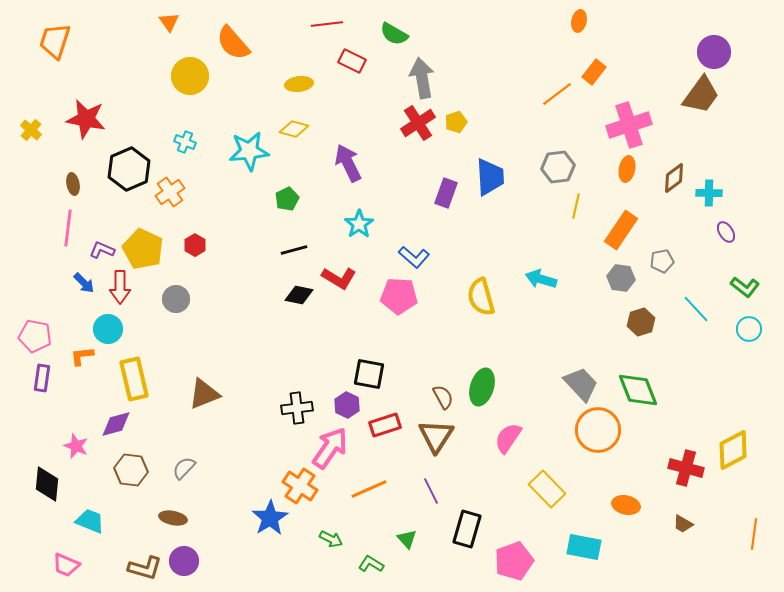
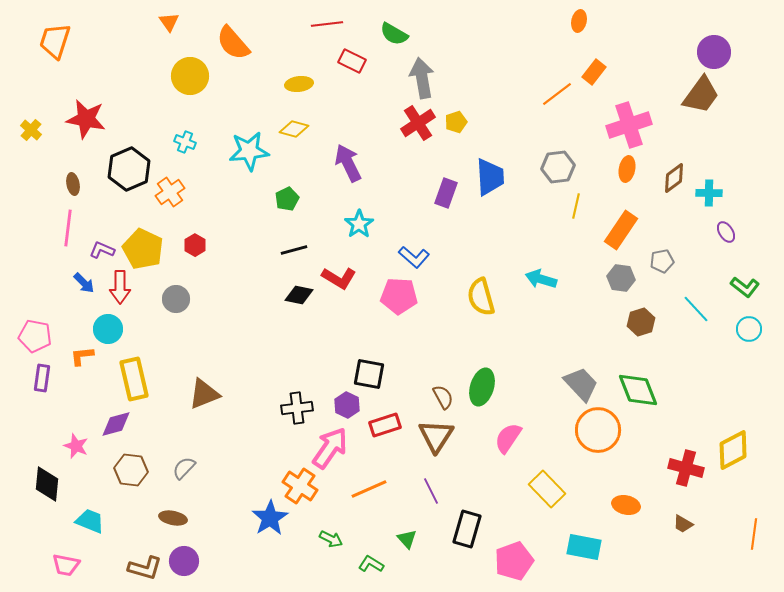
pink trapezoid at (66, 565): rotated 12 degrees counterclockwise
